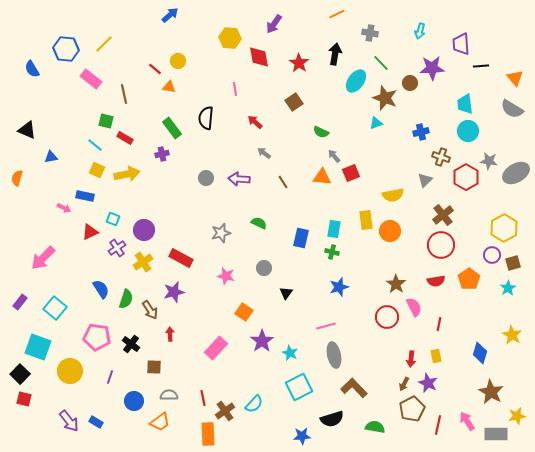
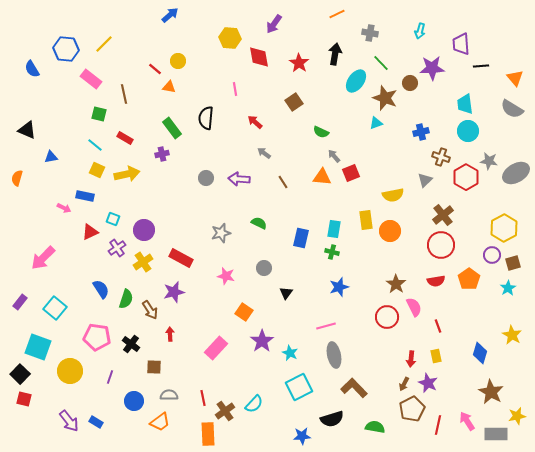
green square at (106, 121): moved 7 px left, 7 px up
red line at (439, 324): moved 1 px left, 2 px down; rotated 32 degrees counterclockwise
